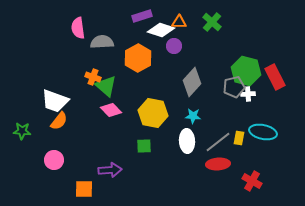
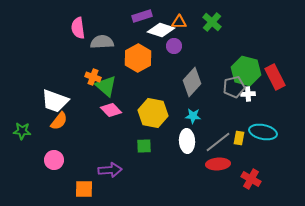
red cross: moved 1 px left, 2 px up
